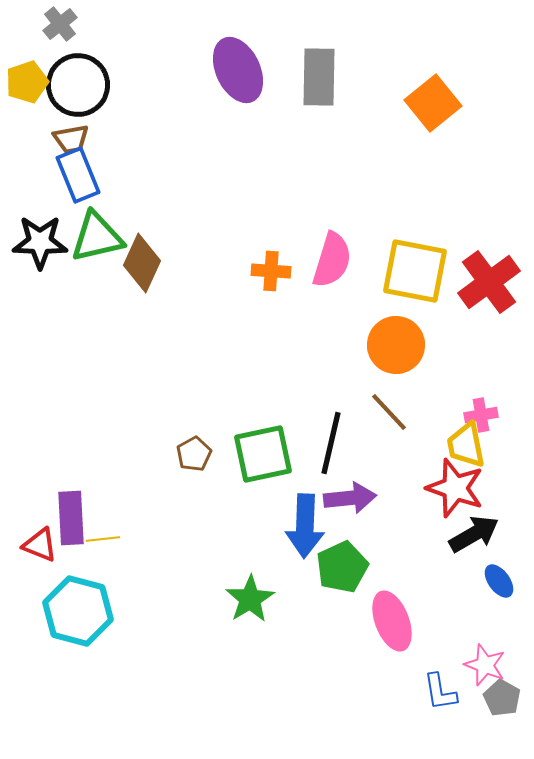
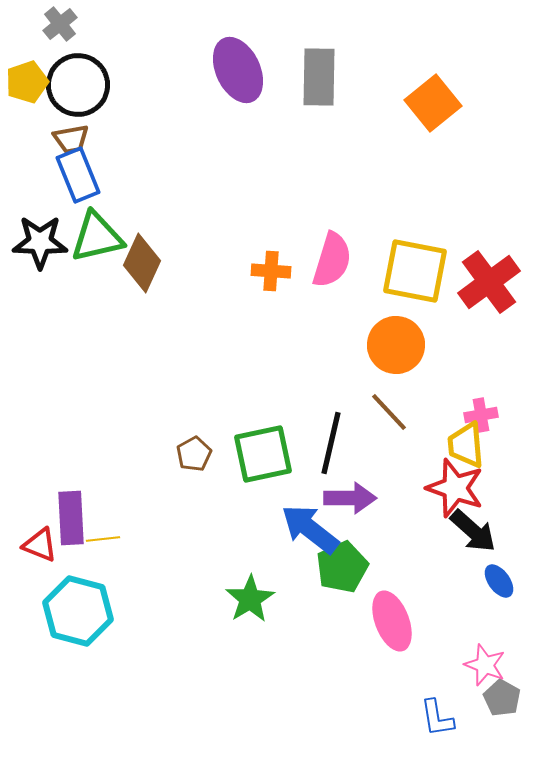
yellow trapezoid: rotated 6 degrees clockwise
purple arrow: rotated 6 degrees clockwise
blue arrow: moved 5 px right, 3 px down; rotated 126 degrees clockwise
black arrow: moved 1 px left, 3 px up; rotated 72 degrees clockwise
blue L-shape: moved 3 px left, 26 px down
